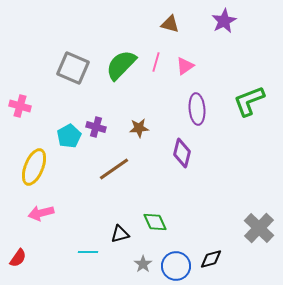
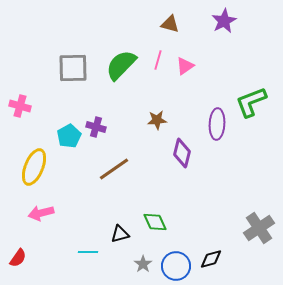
pink line: moved 2 px right, 2 px up
gray square: rotated 24 degrees counterclockwise
green L-shape: moved 2 px right, 1 px down
purple ellipse: moved 20 px right, 15 px down; rotated 8 degrees clockwise
brown star: moved 18 px right, 8 px up
gray cross: rotated 12 degrees clockwise
